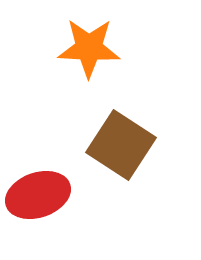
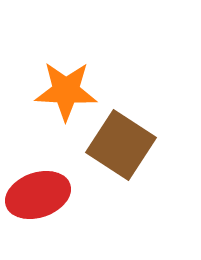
orange star: moved 23 px left, 43 px down
